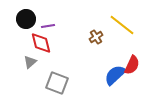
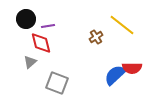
red semicircle: moved 3 px down; rotated 66 degrees clockwise
